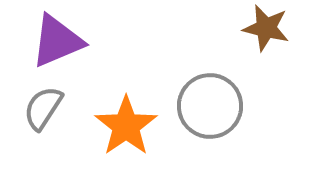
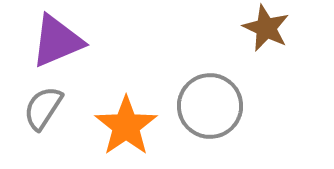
brown star: rotated 12 degrees clockwise
